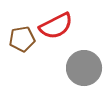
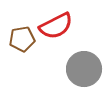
gray circle: moved 1 px down
